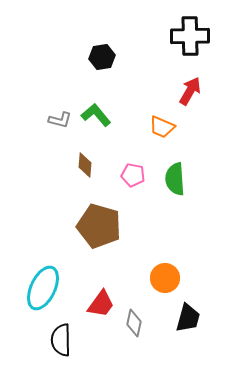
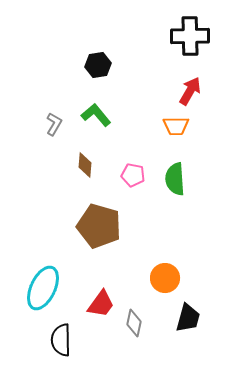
black hexagon: moved 4 px left, 8 px down
gray L-shape: moved 6 px left, 4 px down; rotated 75 degrees counterclockwise
orange trapezoid: moved 14 px right, 1 px up; rotated 24 degrees counterclockwise
